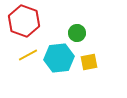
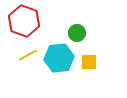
yellow square: rotated 12 degrees clockwise
